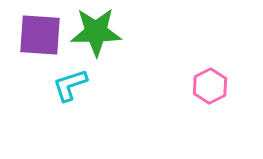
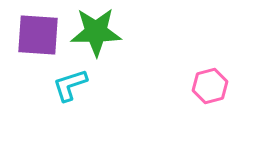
purple square: moved 2 px left
pink hexagon: rotated 12 degrees clockwise
